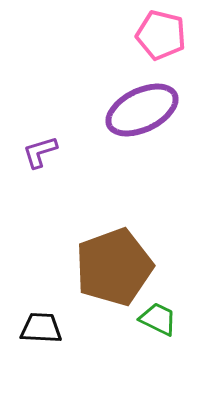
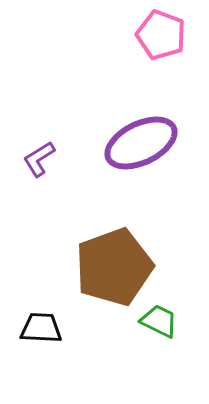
pink pentagon: rotated 6 degrees clockwise
purple ellipse: moved 1 px left, 33 px down
purple L-shape: moved 1 px left, 7 px down; rotated 15 degrees counterclockwise
green trapezoid: moved 1 px right, 2 px down
